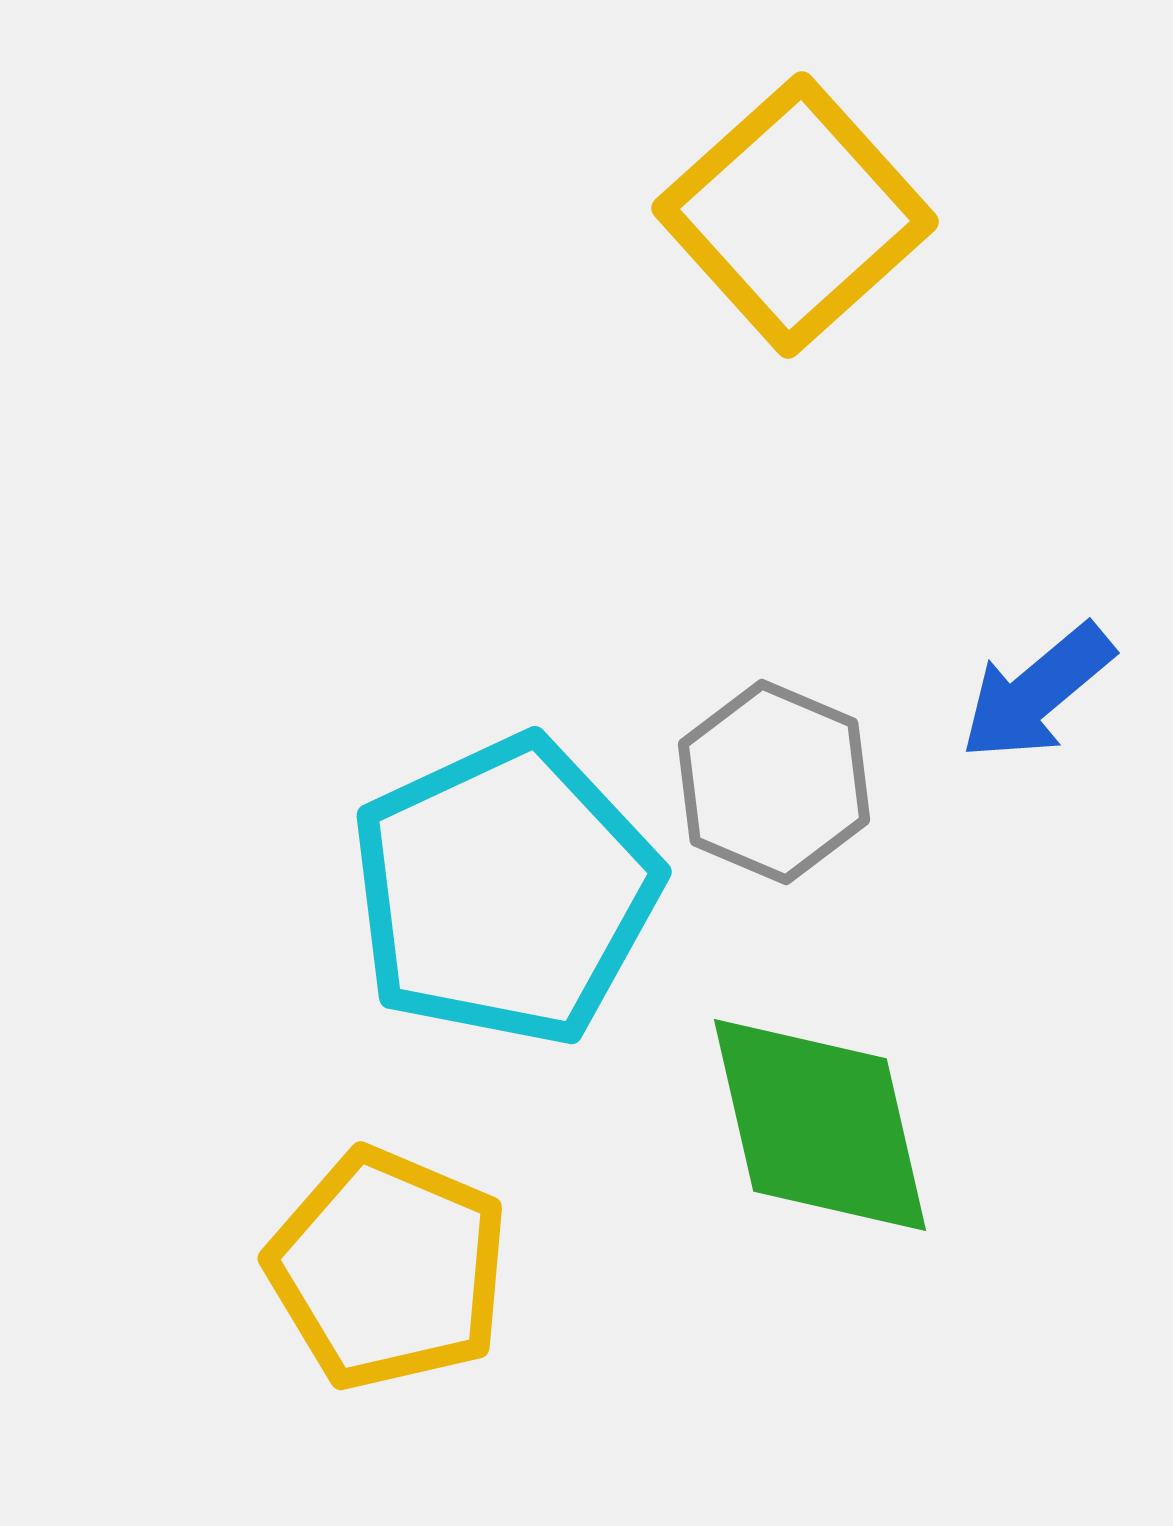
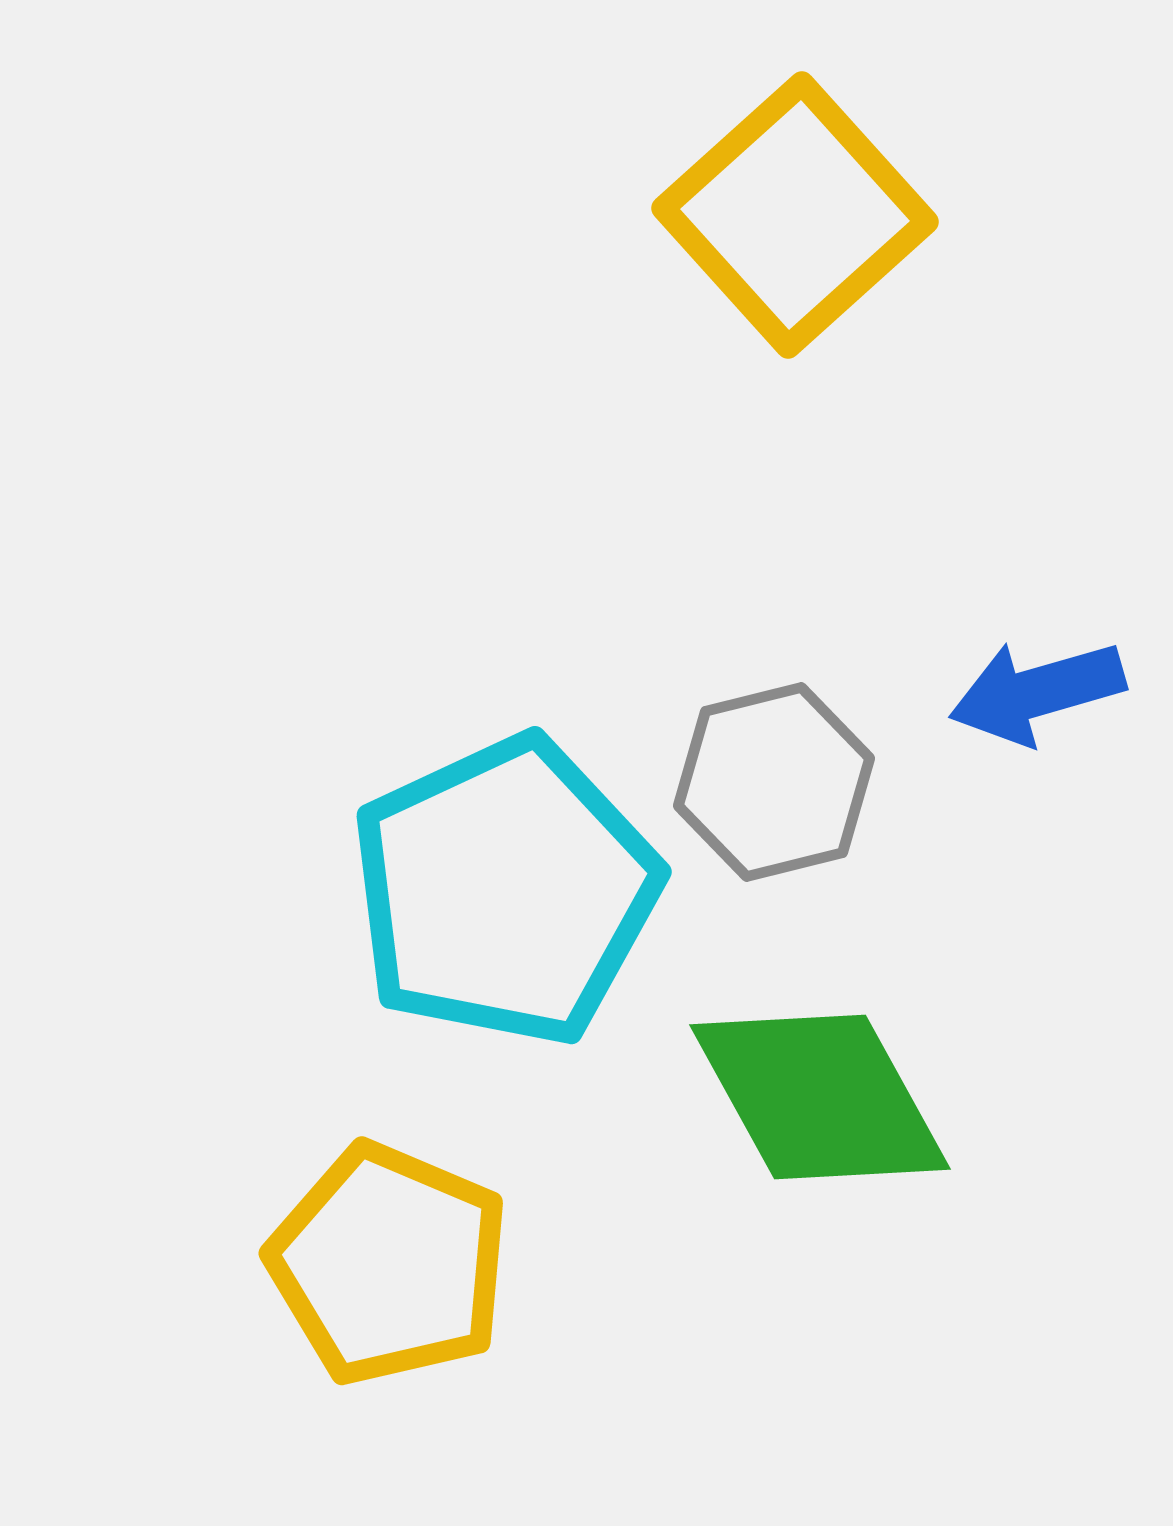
blue arrow: rotated 24 degrees clockwise
gray hexagon: rotated 23 degrees clockwise
green diamond: moved 28 px up; rotated 16 degrees counterclockwise
yellow pentagon: moved 1 px right, 5 px up
